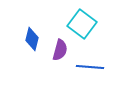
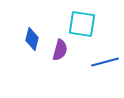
cyan square: rotated 28 degrees counterclockwise
blue line: moved 15 px right, 5 px up; rotated 20 degrees counterclockwise
